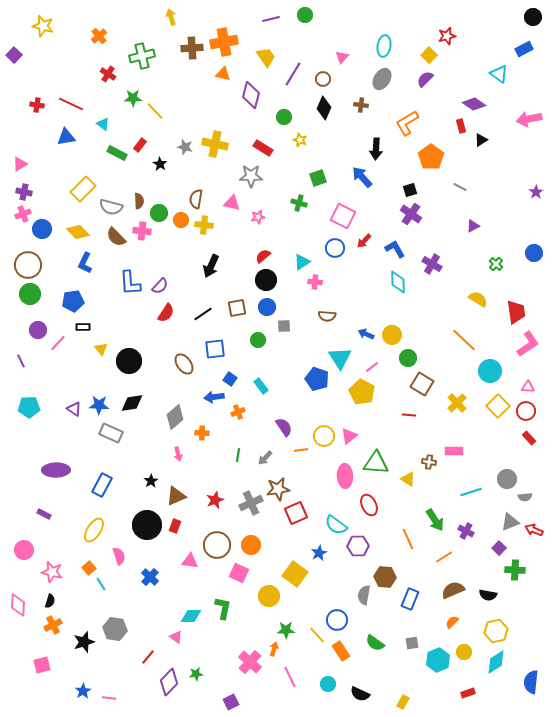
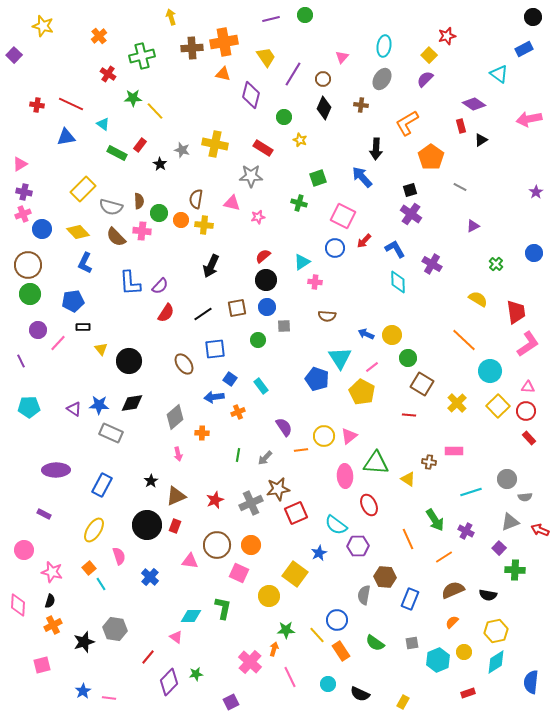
gray star at (185, 147): moved 3 px left, 3 px down
red arrow at (534, 530): moved 6 px right
